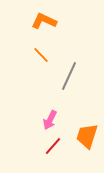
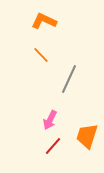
gray line: moved 3 px down
